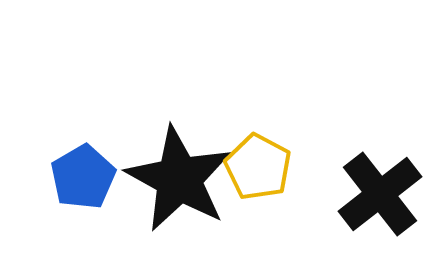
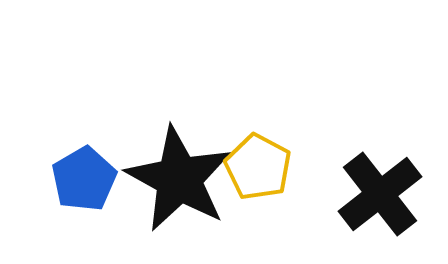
blue pentagon: moved 1 px right, 2 px down
